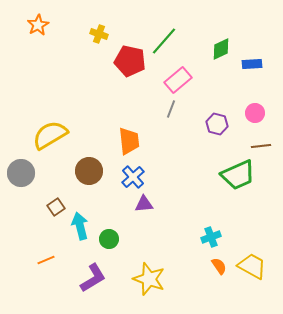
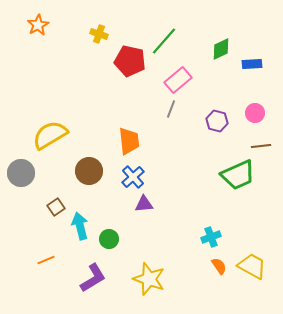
purple hexagon: moved 3 px up
